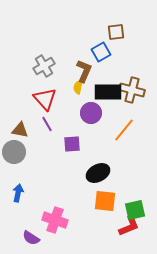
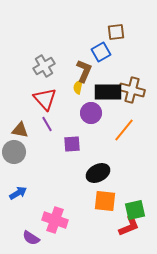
blue arrow: rotated 48 degrees clockwise
